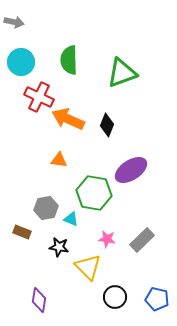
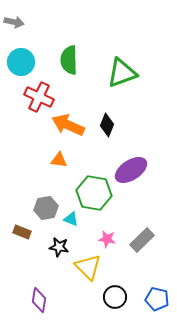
orange arrow: moved 6 px down
